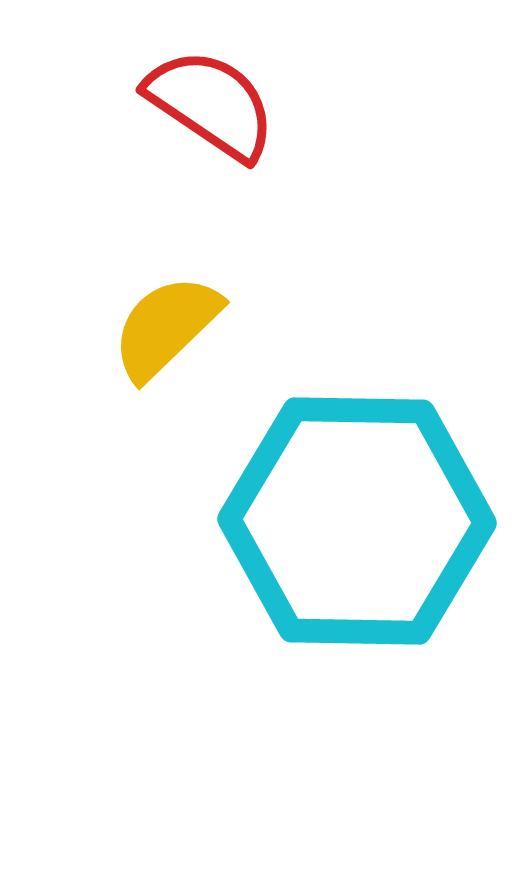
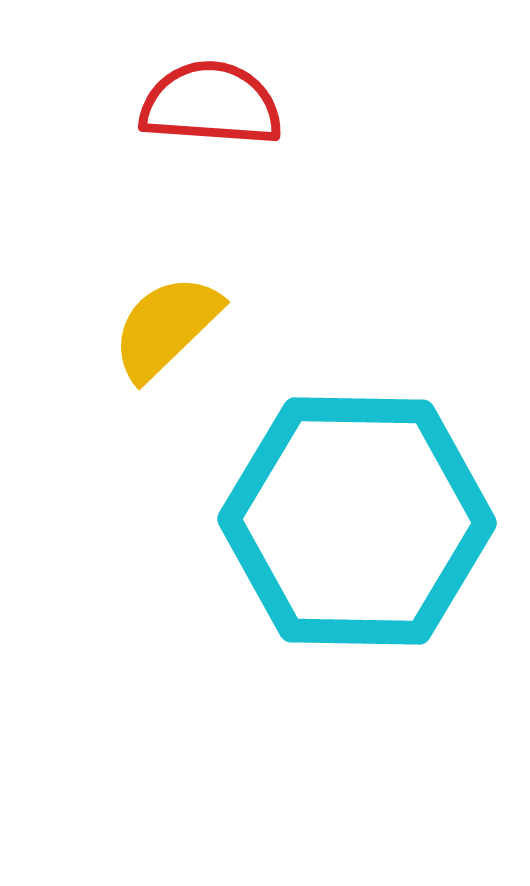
red semicircle: rotated 30 degrees counterclockwise
